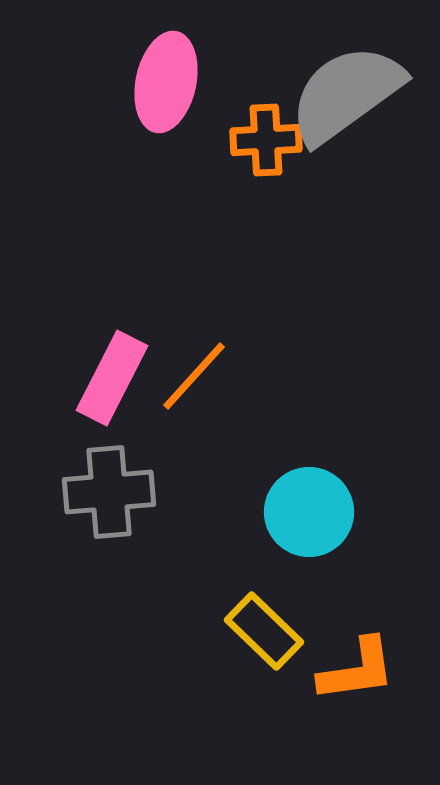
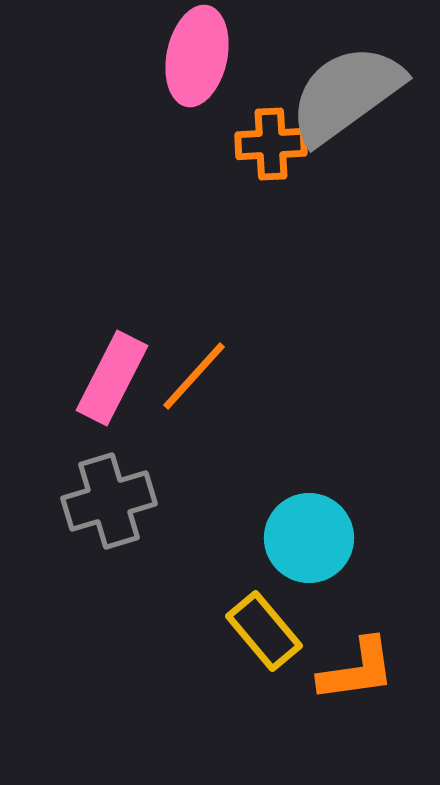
pink ellipse: moved 31 px right, 26 px up
orange cross: moved 5 px right, 4 px down
gray cross: moved 9 px down; rotated 12 degrees counterclockwise
cyan circle: moved 26 px down
yellow rectangle: rotated 6 degrees clockwise
